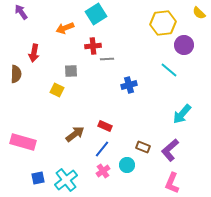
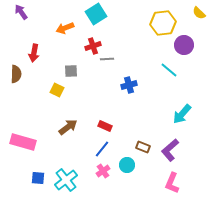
red cross: rotated 14 degrees counterclockwise
brown arrow: moved 7 px left, 7 px up
blue square: rotated 16 degrees clockwise
